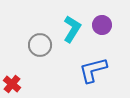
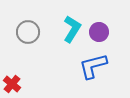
purple circle: moved 3 px left, 7 px down
gray circle: moved 12 px left, 13 px up
blue L-shape: moved 4 px up
